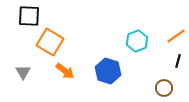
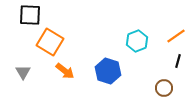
black square: moved 1 px right, 1 px up
